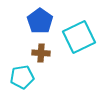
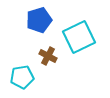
blue pentagon: moved 1 px left, 1 px up; rotated 20 degrees clockwise
brown cross: moved 7 px right, 3 px down; rotated 24 degrees clockwise
